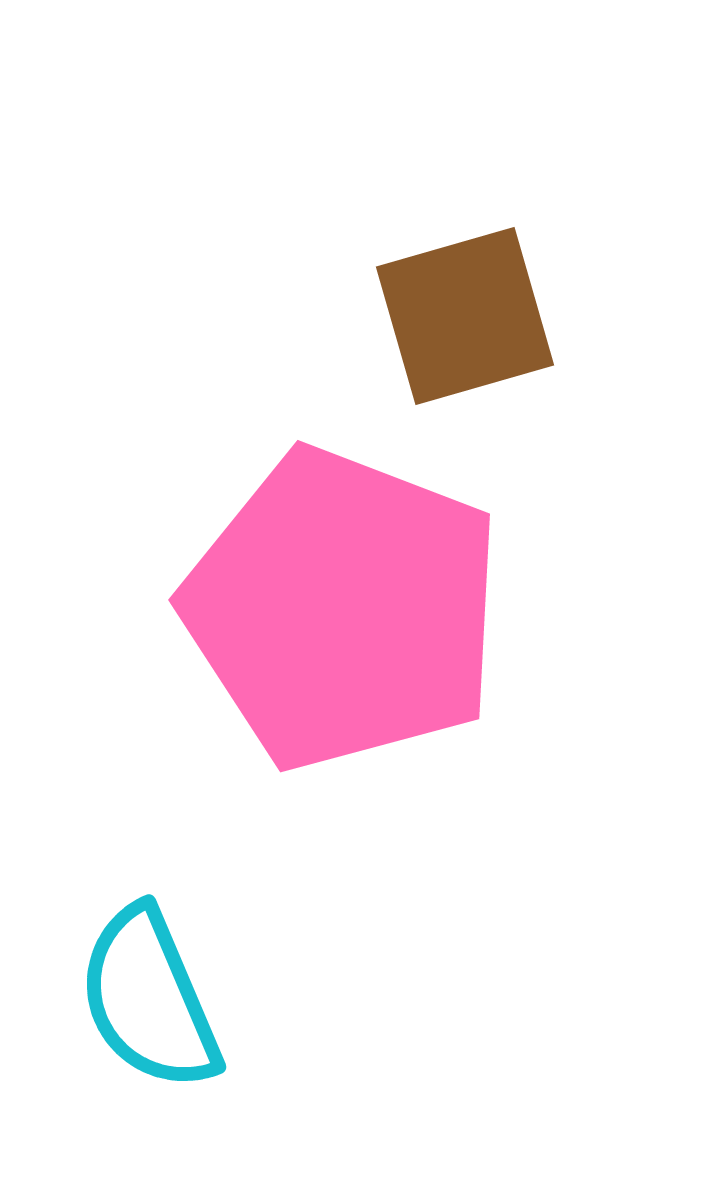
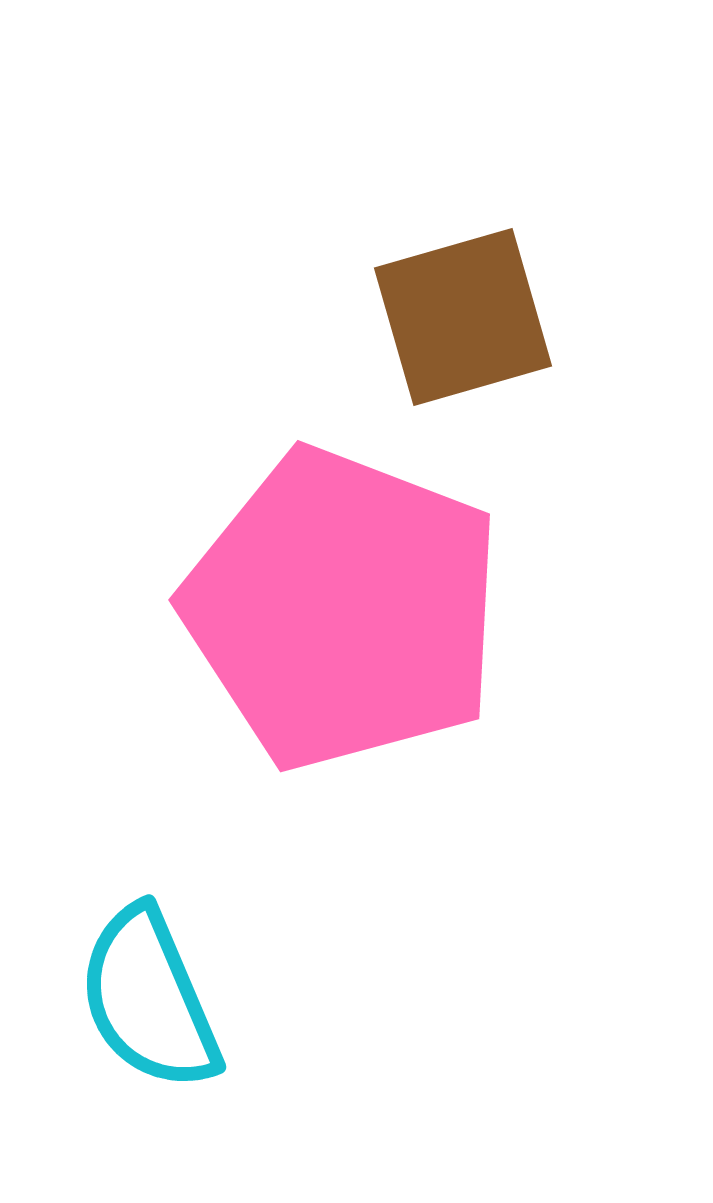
brown square: moved 2 px left, 1 px down
